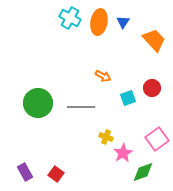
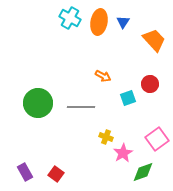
red circle: moved 2 px left, 4 px up
